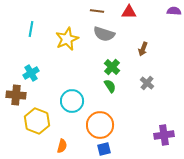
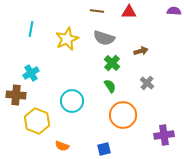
gray semicircle: moved 4 px down
brown arrow: moved 2 px left, 2 px down; rotated 128 degrees counterclockwise
green cross: moved 4 px up
orange circle: moved 23 px right, 10 px up
orange semicircle: rotated 96 degrees clockwise
